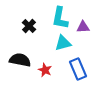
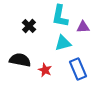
cyan L-shape: moved 2 px up
